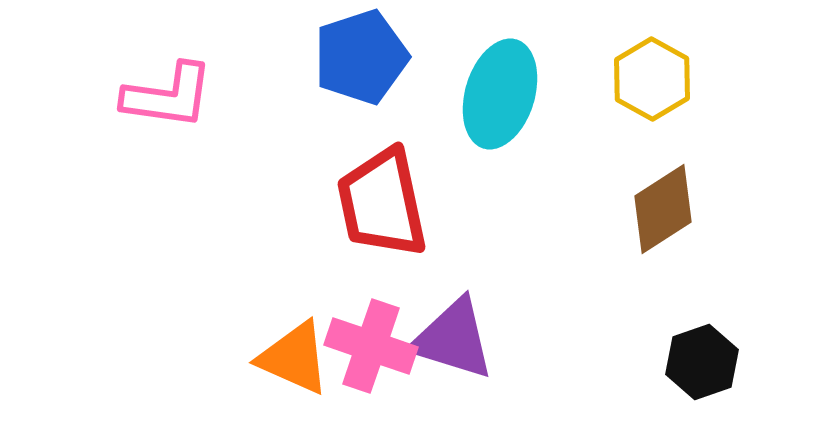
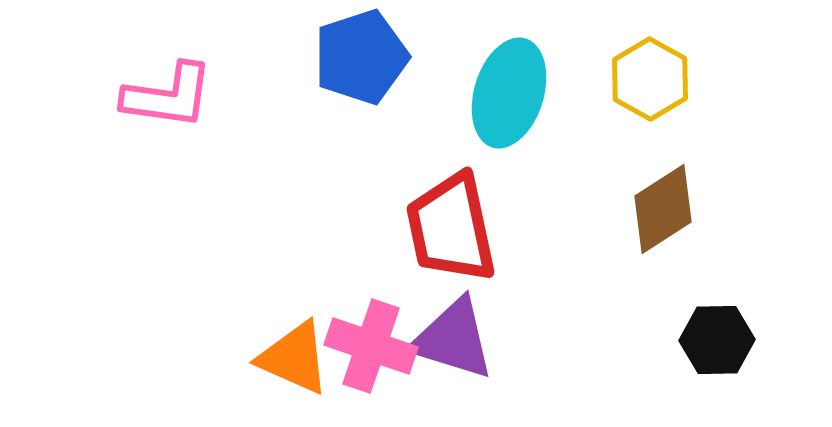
yellow hexagon: moved 2 px left
cyan ellipse: moved 9 px right, 1 px up
red trapezoid: moved 69 px right, 25 px down
black hexagon: moved 15 px right, 22 px up; rotated 18 degrees clockwise
